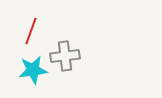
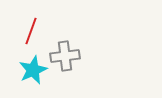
cyan star: rotated 16 degrees counterclockwise
